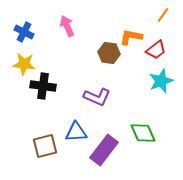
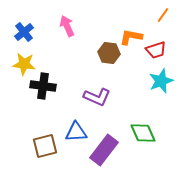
blue cross: rotated 24 degrees clockwise
red trapezoid: rotated 20 degrees clockwise
